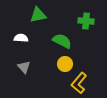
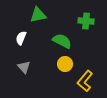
white semicircle: rotated 72 degrees counterclockwise
yellow L-shape: moved 6 px right, 2 px up
